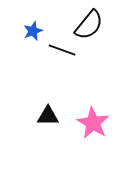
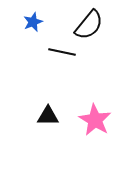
blue star: moved 9 px up
black line: moved 2 px down; rotated 8 degrees counterclockwise
pink star: moved 2 px right, 3 px up
